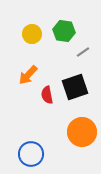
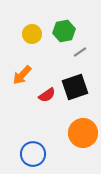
green hexagon: rotated 20 degrees counterclockwise
gray line: moved 3 px left
orange arrow: moved 6 px left
red semicircle: rotated 114 degrees counterclockwise
orange circle: moved 1 px right, 1 px down
blue circle: moved 2 px right
